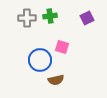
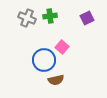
gray cross: rotated 24 degrees clockwise
pink square: rotated 24 degrees clockwise
blue circle: moved 4 px right
